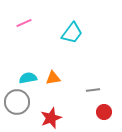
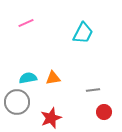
pink line: moved 2 px right
cyan trapezoid: moved 11 px right; rotated 10 degrees counterclockwise
